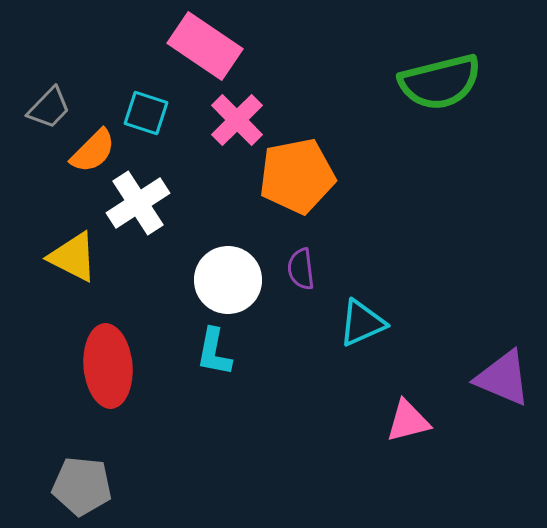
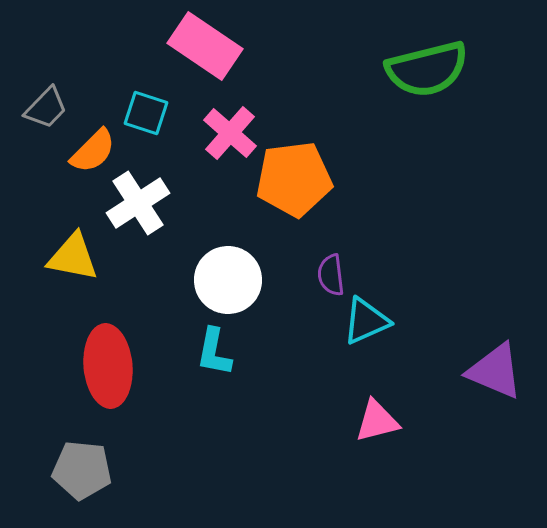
green semicircle: moved 13 px left, 13 px up
gray trapezoid: moved 3 px left
pink cross: moved 7 px left, 13 px down; rotated 4 degrees counterclockwise
orange pentagon: moved 3 px left, 3 px down; rotated 4 degrees clockwise
yellow triangle: rotated 16 degrees counterclockwise
purple semicircle: moved 30 px right, 6 px down
cyan triangle: moved 4 px right, 2 px up
purple triangle: moved 8 px left, 7 px up
pink triangle: moved 31 px left
gray pentagon: moved 16 px up
